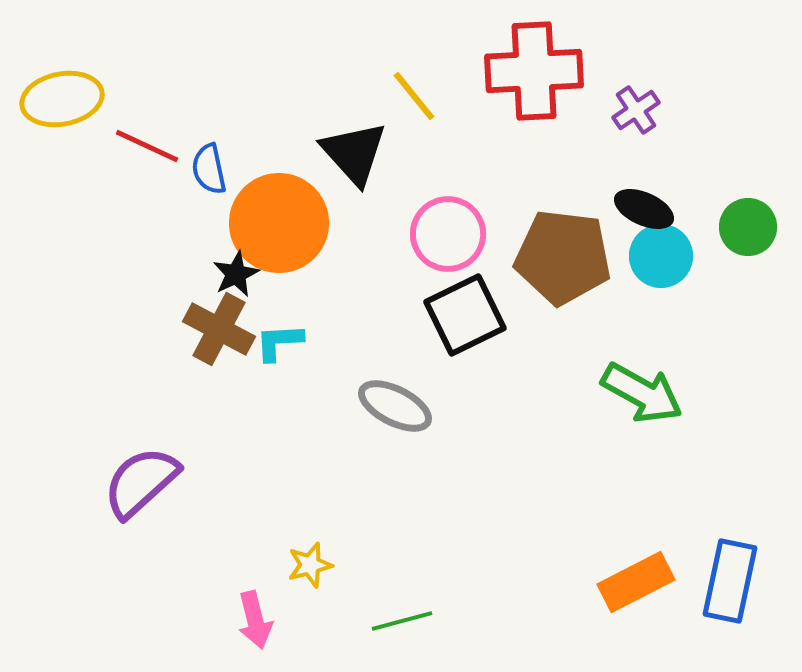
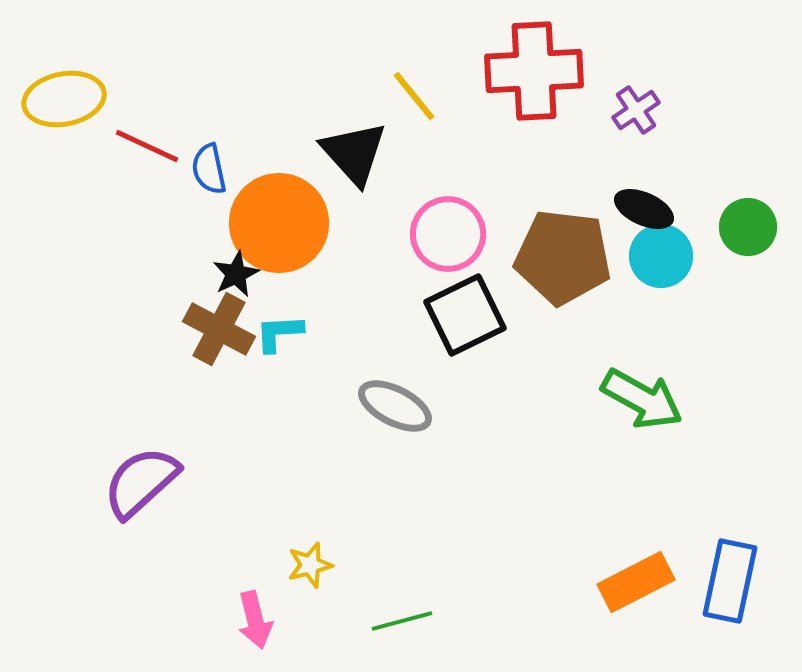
yellow ellipse: moved 2 px right
cyan L-shape: moved 9 px up
green arrow: moved 6 px down
